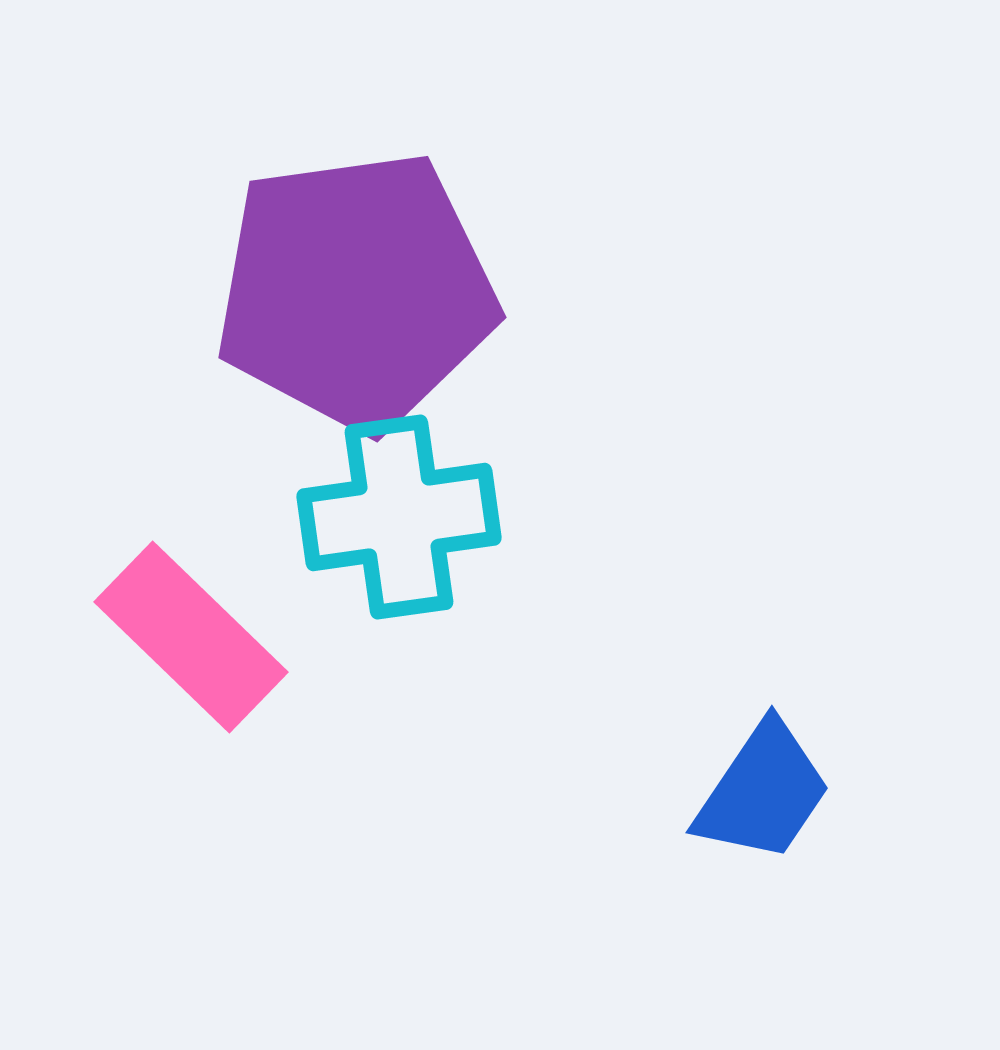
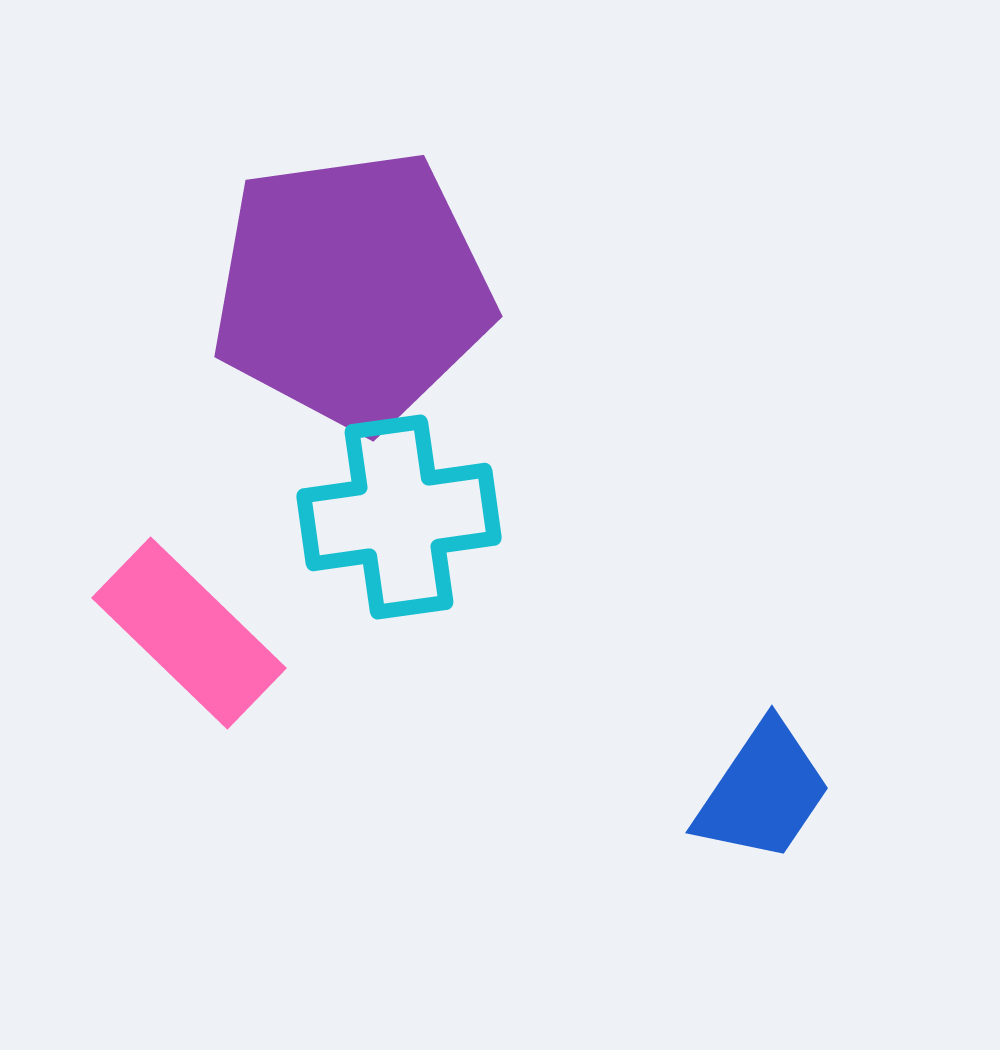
purple pentagon: moved 4 px left, 1 px up
pink rectangle: moved 2 px left, 4 px up
